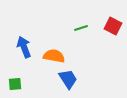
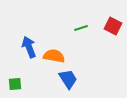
blue arrow: moved 5 px right
